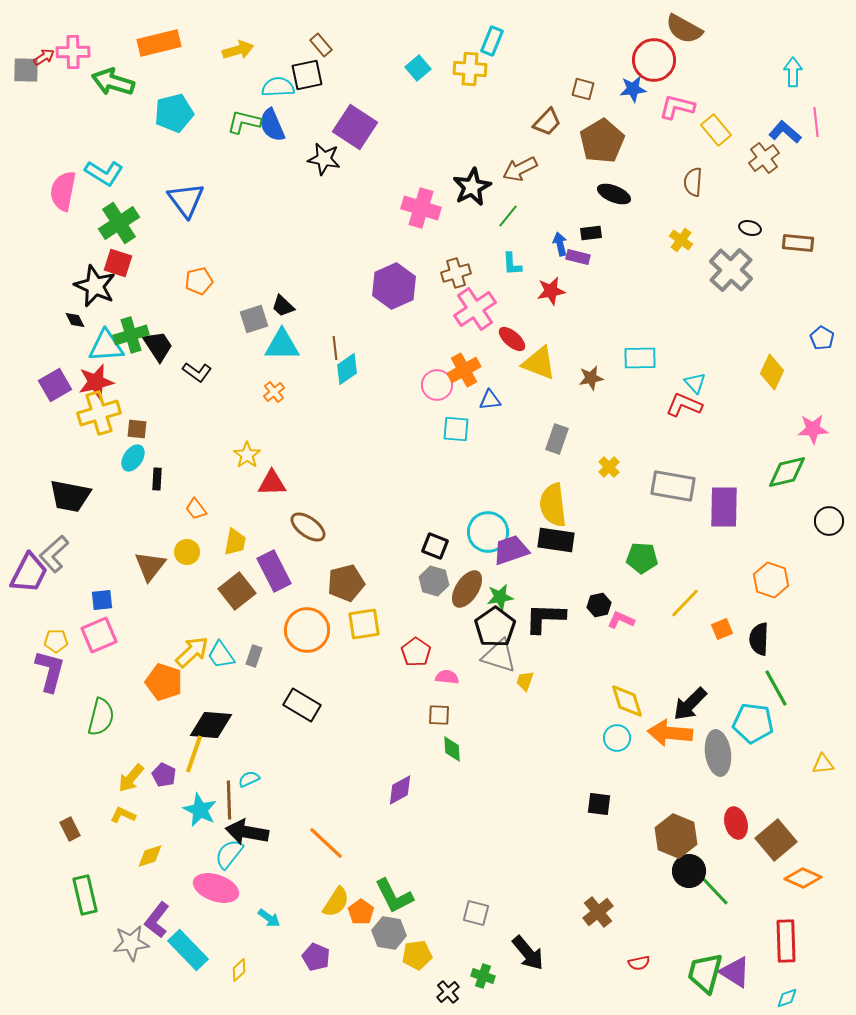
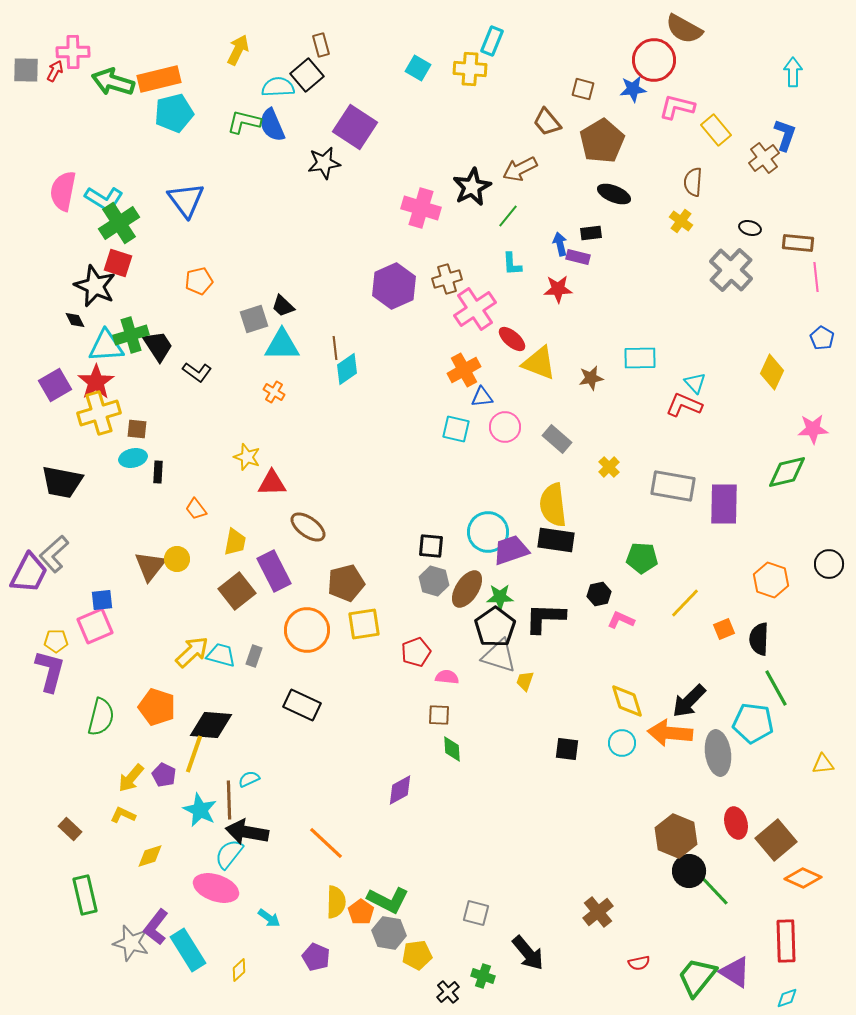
orange rectangle at (159, 43): moved 36 px down
brown rectangle at (321, 45): rotated 25 degrees clockwise
yellow arrow at (238, 50): rotated 48 degrees counterclockwise
red arrow at (44, 57): moved 11 px right, 14 px down; rotated 30 degrees counterclockwise
cyan square at (418, 68): rotated 20 degrees counterclockwise
black square at (307, 75): rotated 28 degrees counterclockwise
brown trapezoid at (547, 122): rotated 96 degrees clockwise
pink line at (816, 122): moved 155 px down
blue L-shape at (785, 132): moved 3 px down; rotated 68 degrees clockwise
black star at (324, 159): moved 4 px down; rotated 20 degrees counterclockwise
cyan L-shape at (104, 173): moved 26 px down
yellow cross at (681, 240): moved 19 px up
brown cross at (456, 273): moved 9 px left, 6 px down
red star at (551, 291): moved 7 px right, 2 px up; rotated 8 degrees clockwise
red star at (96, 382): rotated 21 degrees counterclockwise
pink circle at (437, 385): moved 68 px right, 42 px down
orange cross at (274, 392): rotated 20 degrees counterclockwise
blue triangle at (490, 400): moved 8 px left, 3 px up
cyan square at (456, 429): rotated 8 degrees clockwise
gray rectangle at (557, 439): rotated 68 degrees counterclockwise
yellow star at (247, 455): moved 2 px down; rotated 16 degrees counterclockwise
cyan ellipse at (133, 458): rotated 44 degrees clockwise
black rectangle at (157, 479): moved 1 px right, 7 px up
black trapezoid at (70, 496): moved 8 px left, 14 px up
purple rectangle at (724, 507): moved 3 px up
black circle at (829, 521): moved 43 px down
black square at (435, 546): moved 4 px left; rotated 16 degrees counterclockwise
yellow circle at (187, 552): moved 10 px left, 7 px down
green star at (500, 597): rotated 8 degrees clockwise
black hexagon at (599, 605): moved 11 px up
orange square at (722, 629): moved 2 px right
pink square at (99, 635): moved 4 px left, 9 px up
red pentagon at (416, 652): rotated 16 degrees clockwise
cyan trapezoid at (221, 655): rotated 140 degrees clockwise
orange pentagon at (164, 682): moved 7 px left, 25 px down
black arrow at (690, 704): moved 1 px left, 3 px up
black rectangle at (302, 705): rotated 6 degrees counterclockwise
cyan circle at (617, 738): moved 5 px right, 5 px down
black square at (599, 804): moved 32 px left, 55 px up
brown rectangle at (70, 829): rotated 20 degrees counterclockwise
green L-shape at (394, 896): moved 6 px left, 4 px down; rotated 36 degrees counterclockwise
yellow semicircle at (336, 902): rotated 32 degrees counterclockwise
purple L-shape at (157, 920): moved 1 px left, 7 px down
gray star at (131, 943): rotated 21 degrees clockwise
cyan rectangle at (188, 950): rotated 12 degrees clockwise
green trapezoid at (705, 973): moved 8 px left, 4 px down; rotated 24 degrees clockwise
